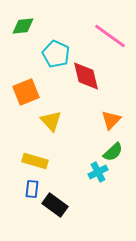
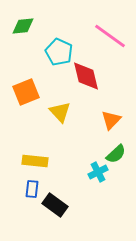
cyan pentagon: moved 3 px right, 2 px up
yellow triangle: moved 9 px right, 9 px up
green semicircle: moved 3 px right, 2 px down
yellow rectangle: rotated 10 degrees counterclockwise
